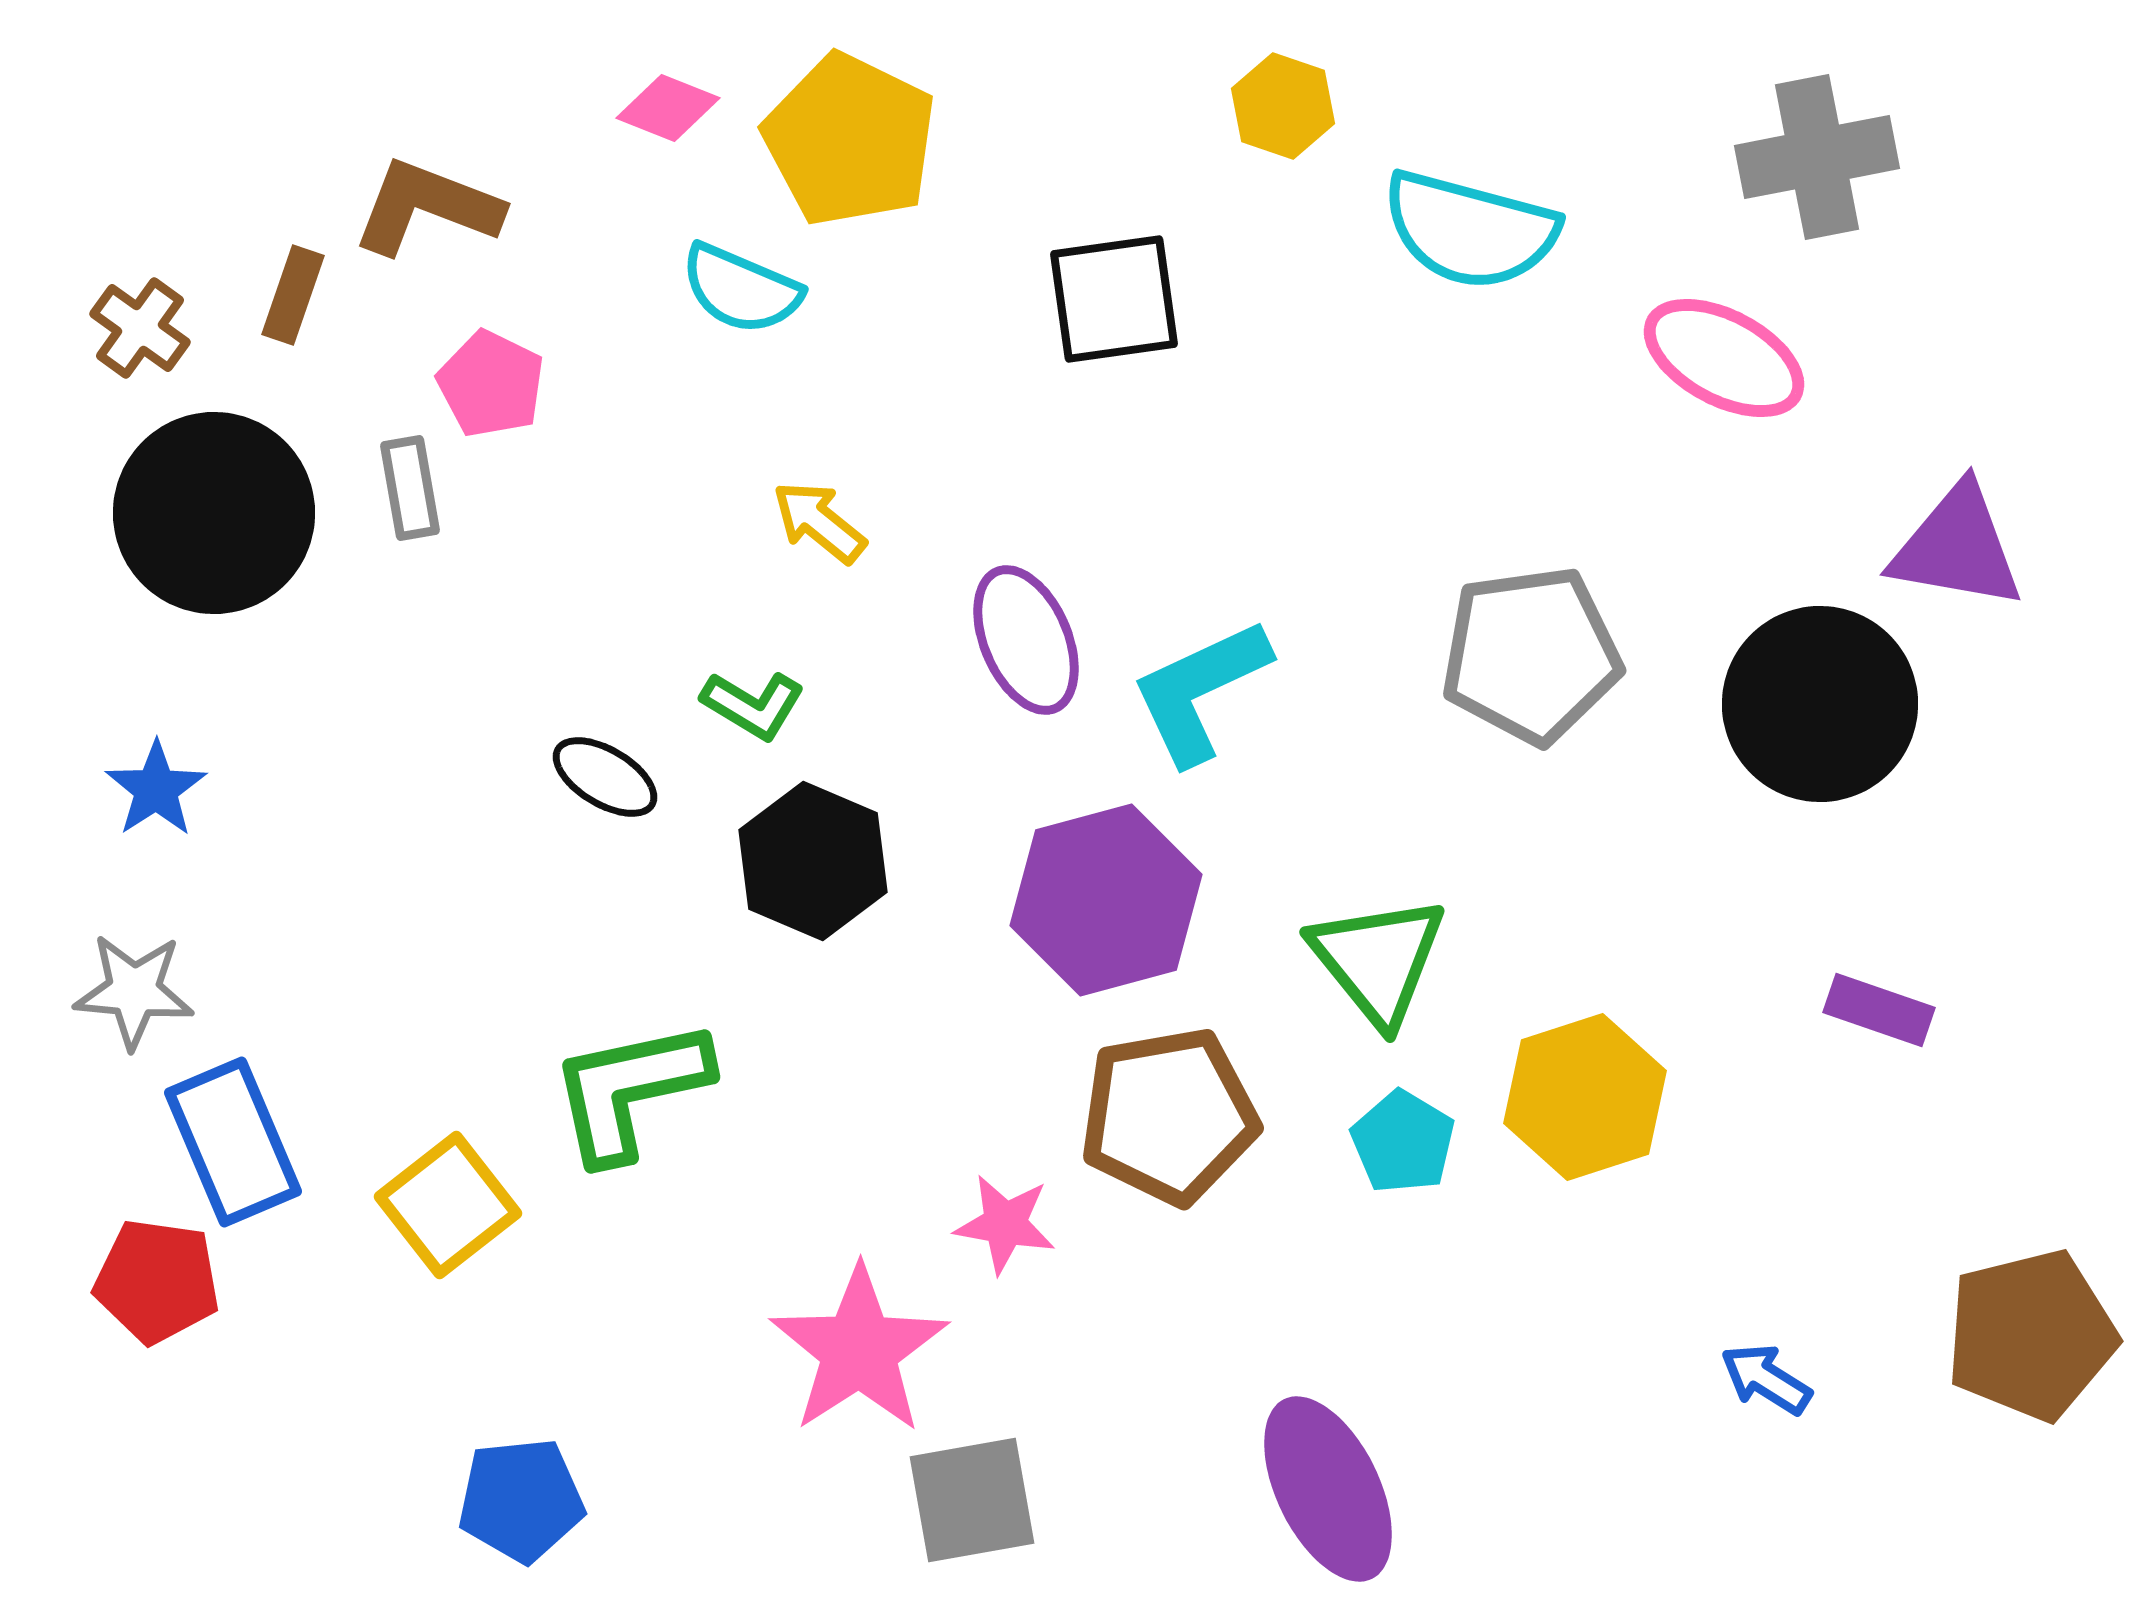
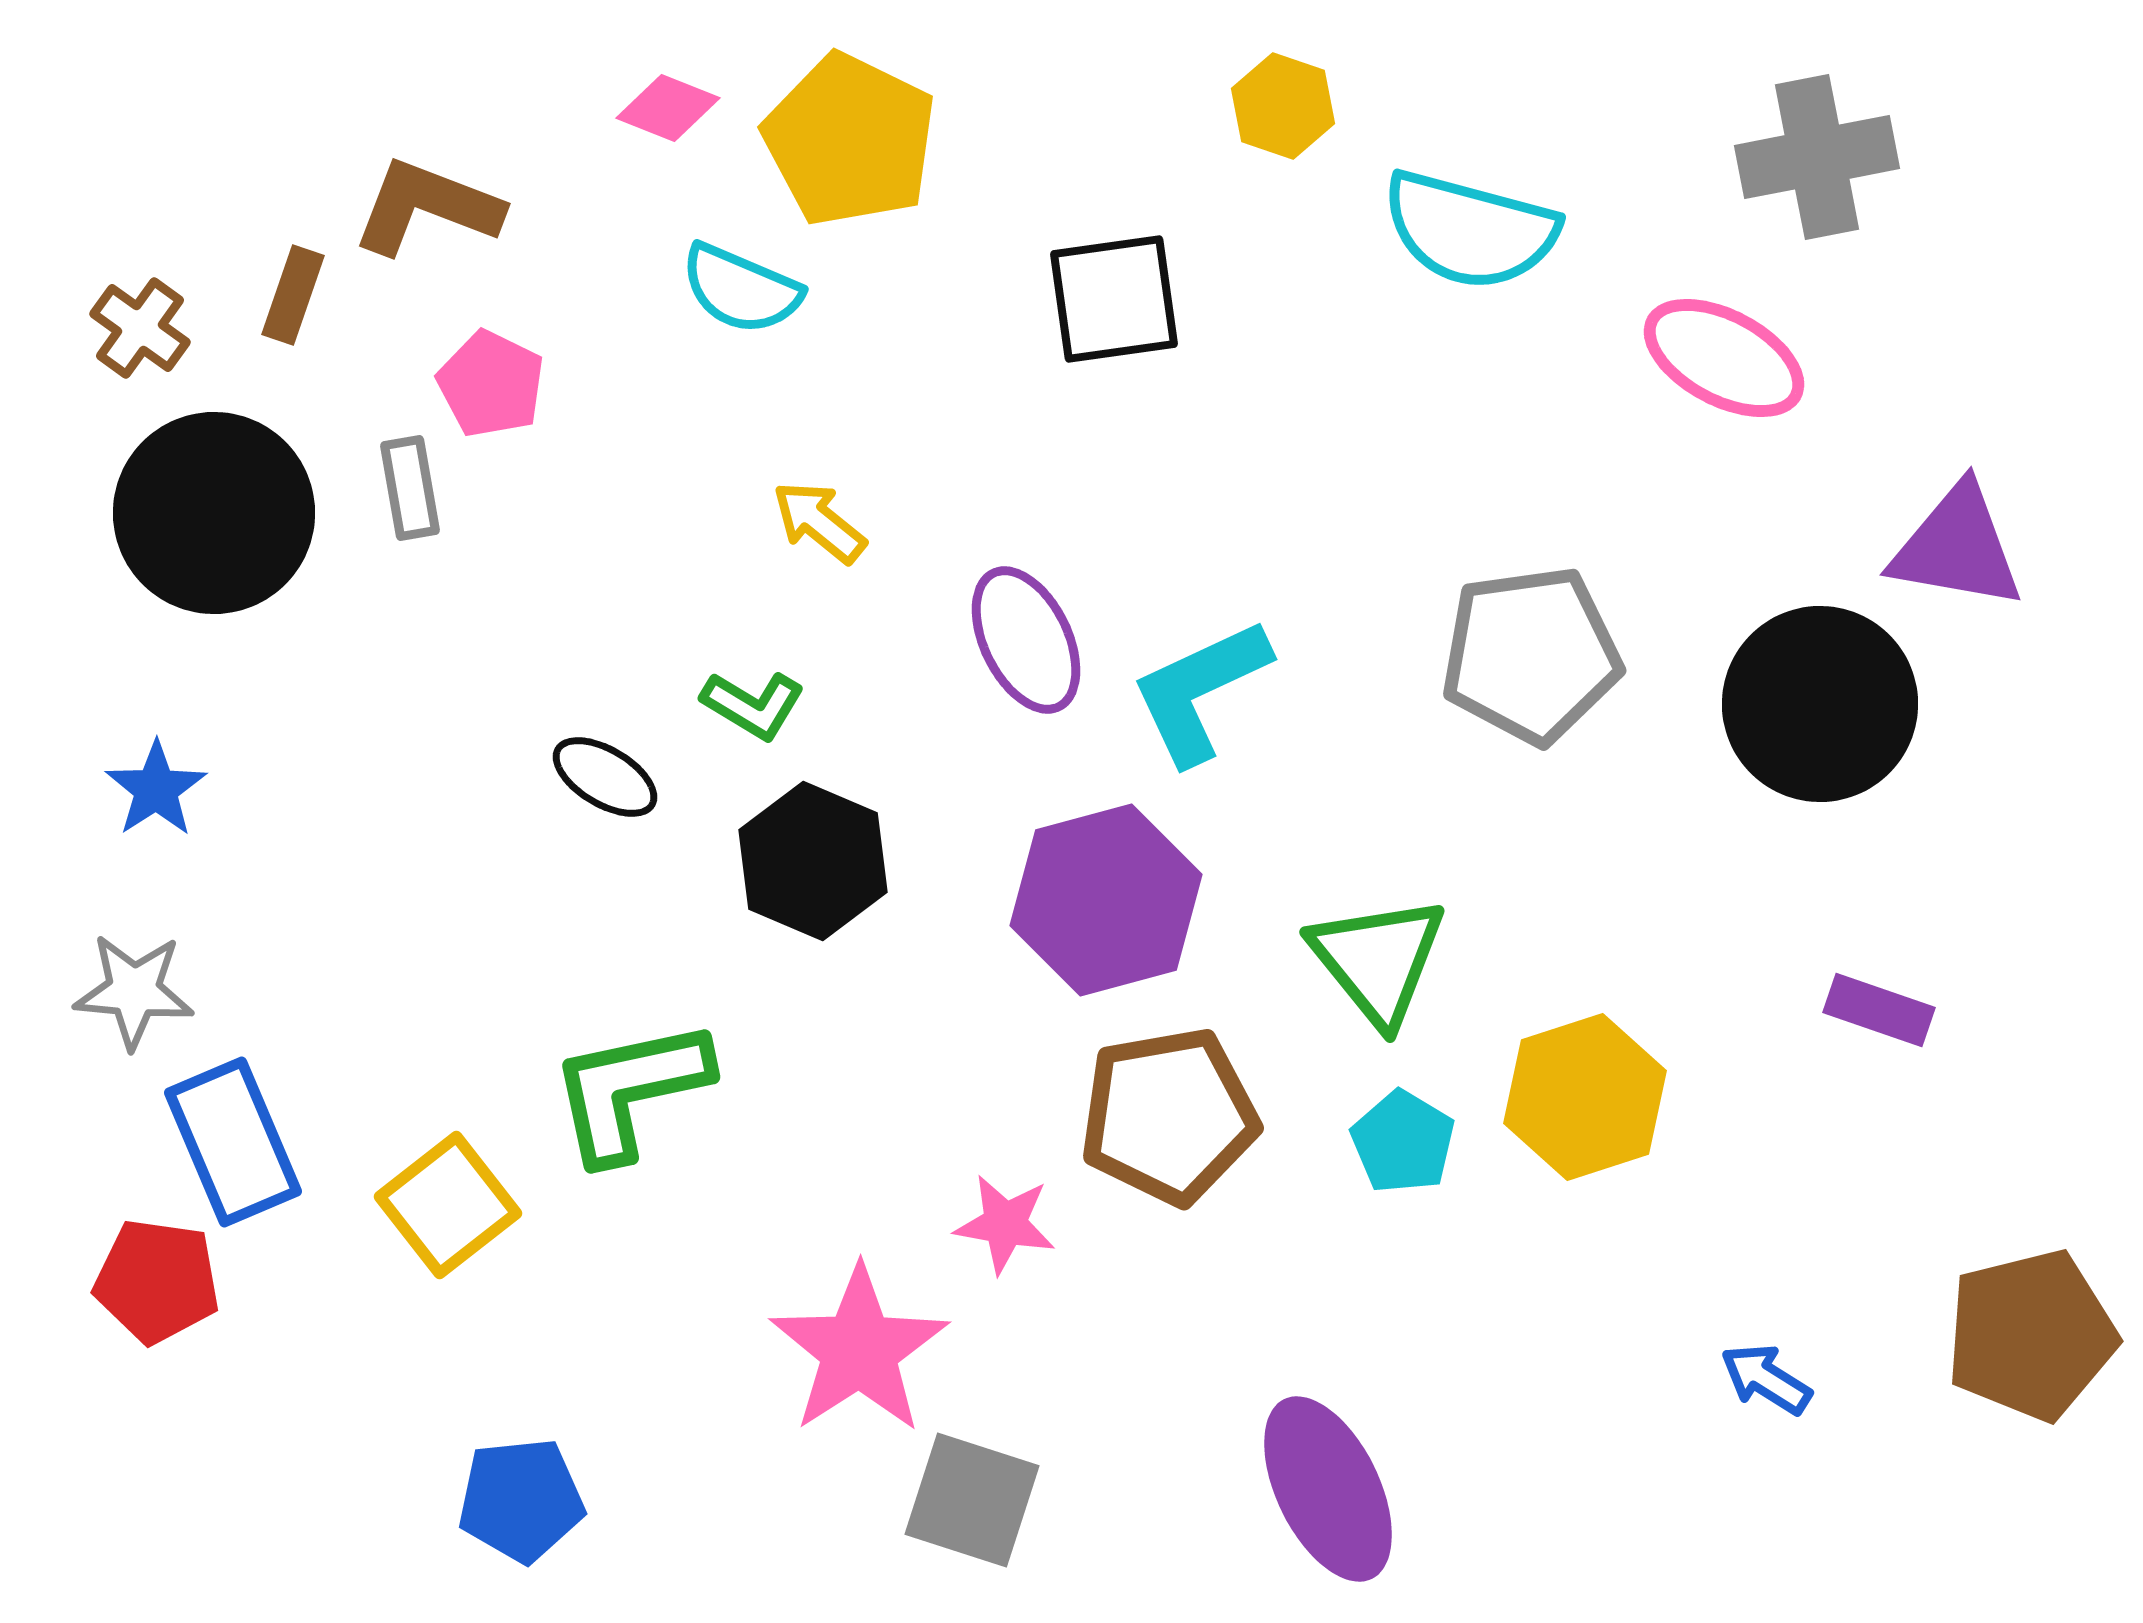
purple ellipse at (1026, 640): rotated 3 degrees counterclockwise
gray square at (972, 1500): rotated 28 degrees clockwise
